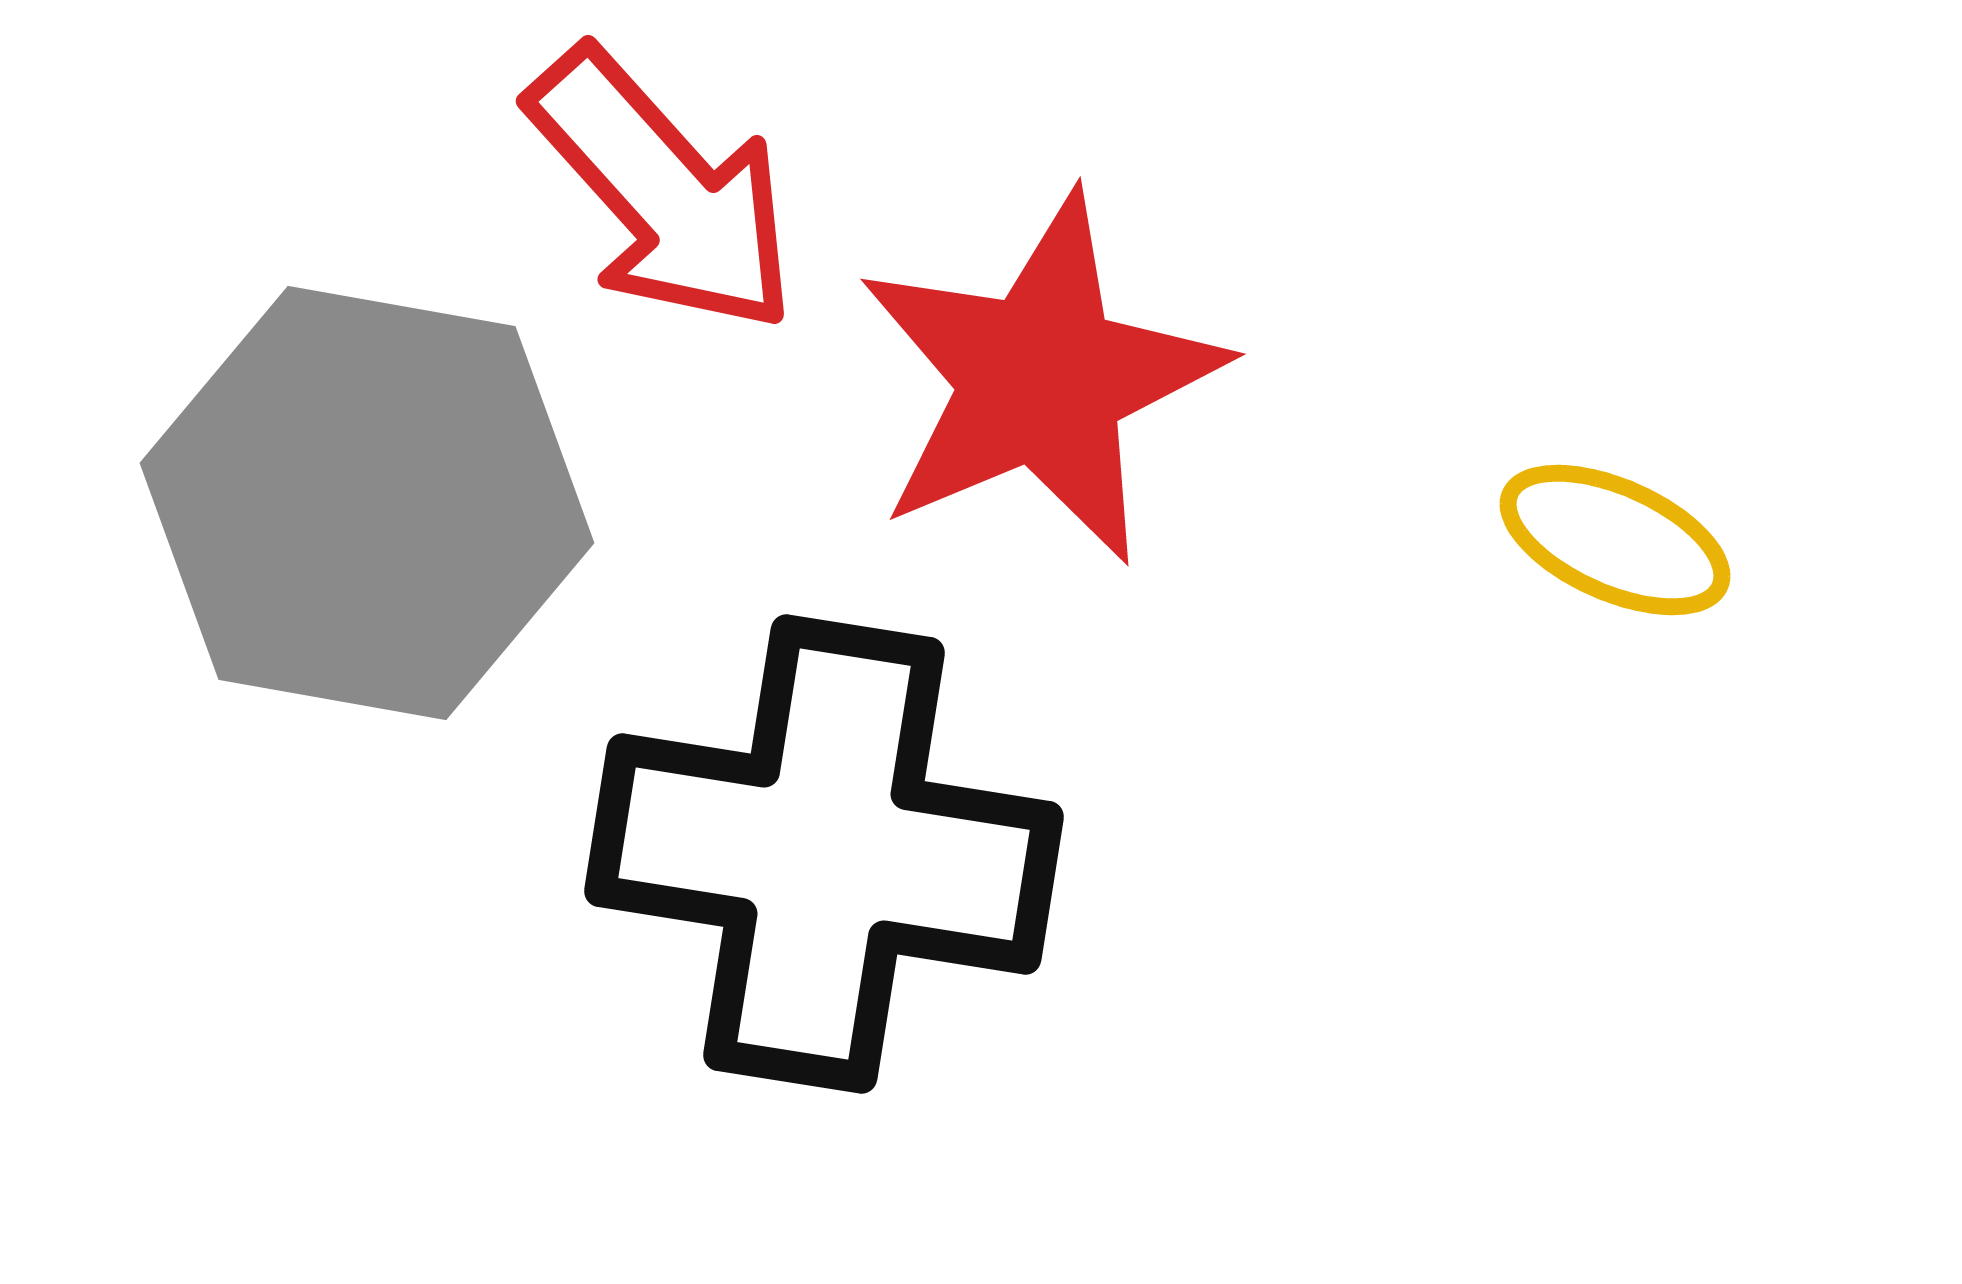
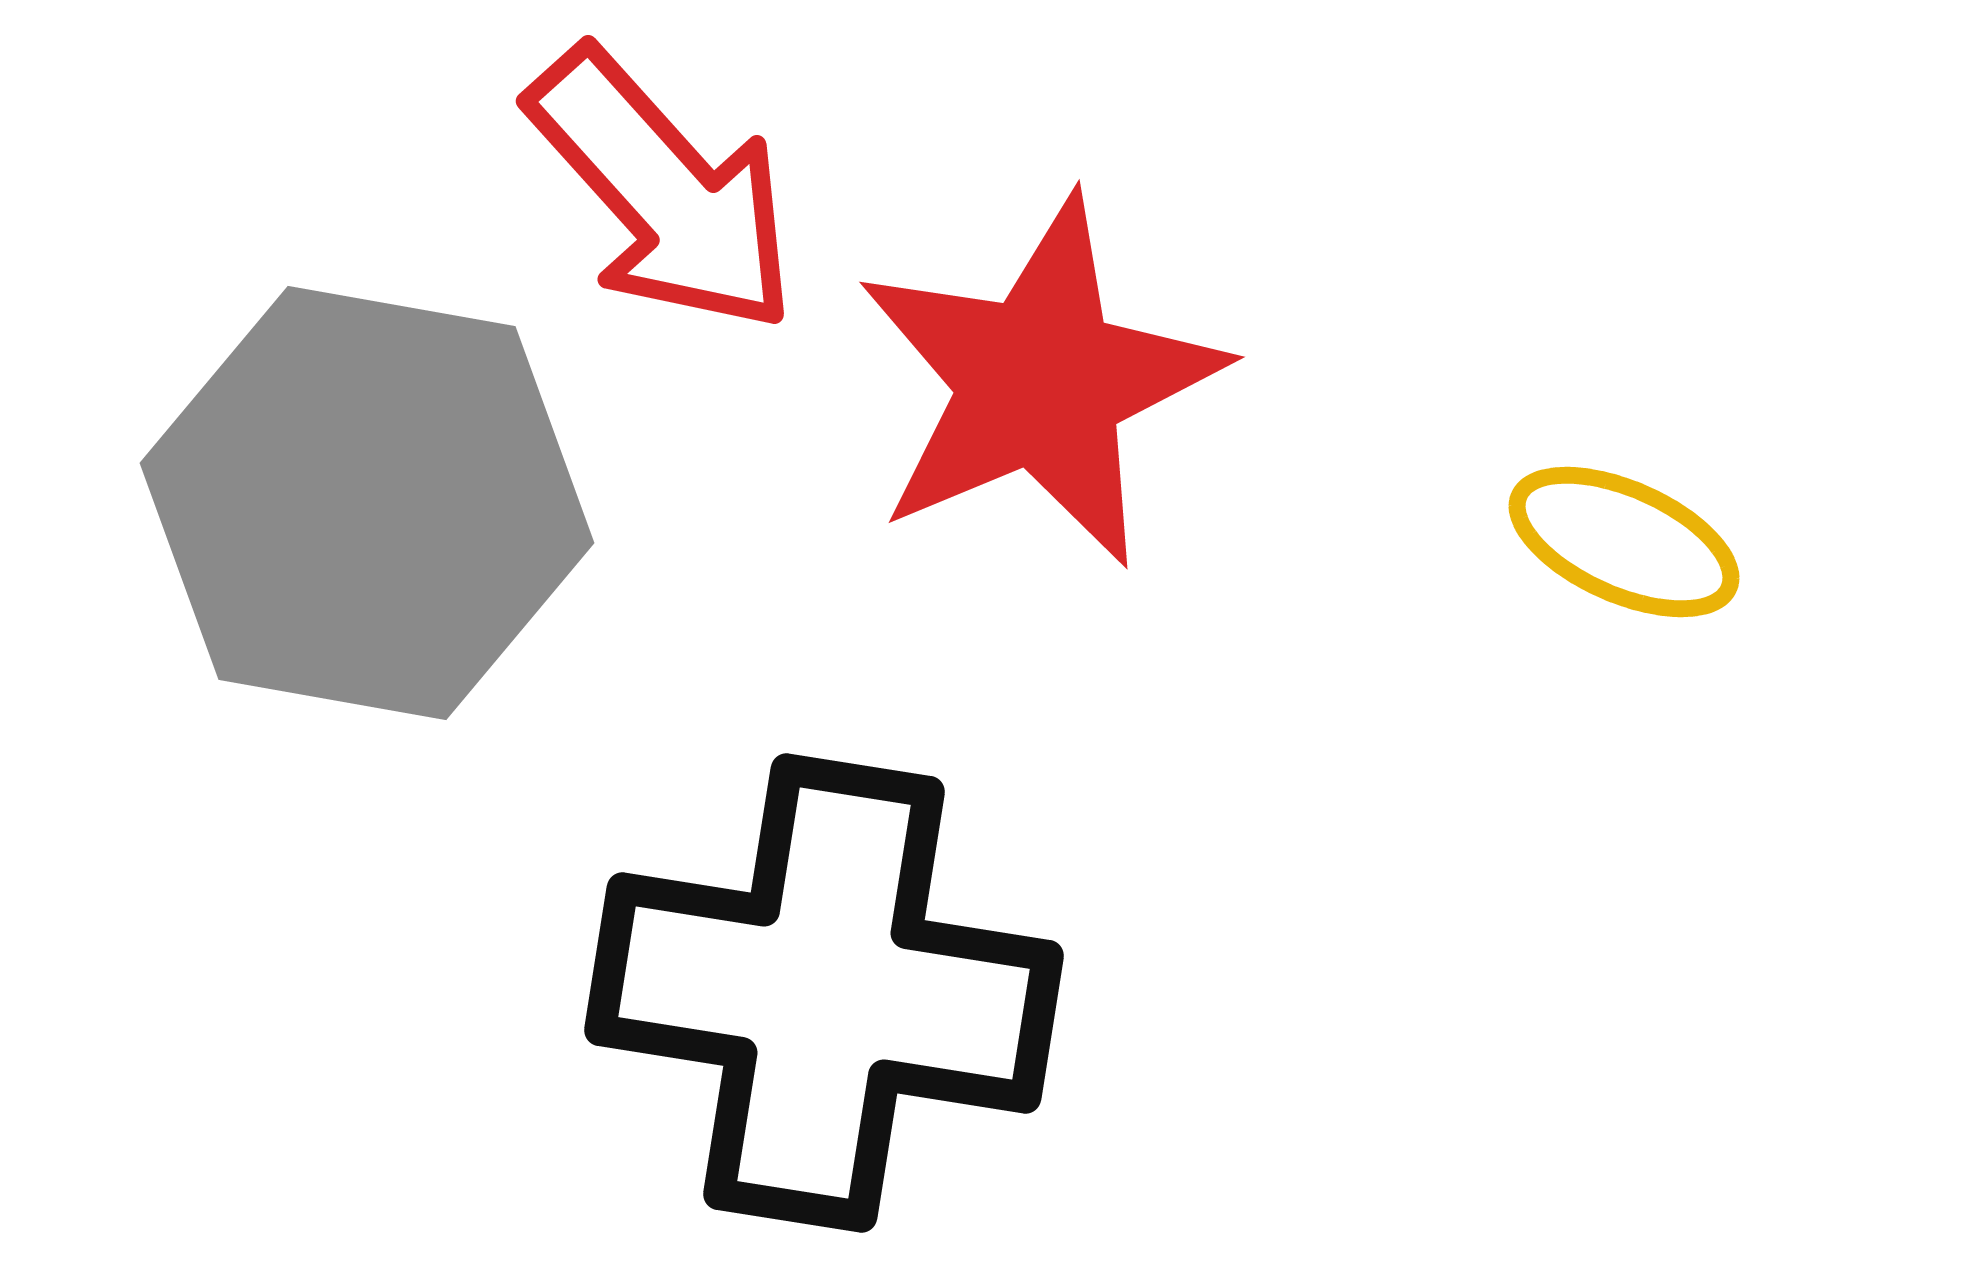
red star: moved 1 px left, 3 px down
yellow ellipse: moved 9 px right, 2 px down
black cross: moved 139 px down
